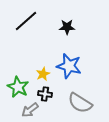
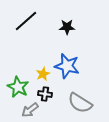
blue star: moved 2 px left
